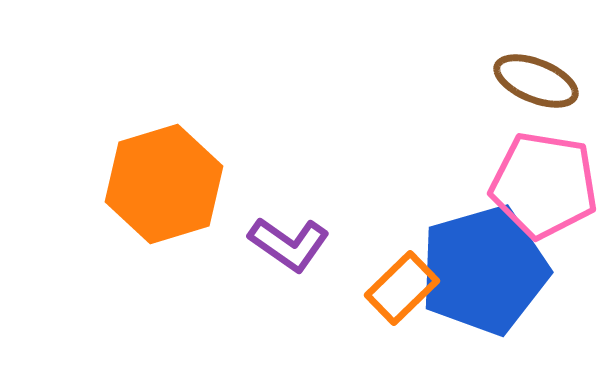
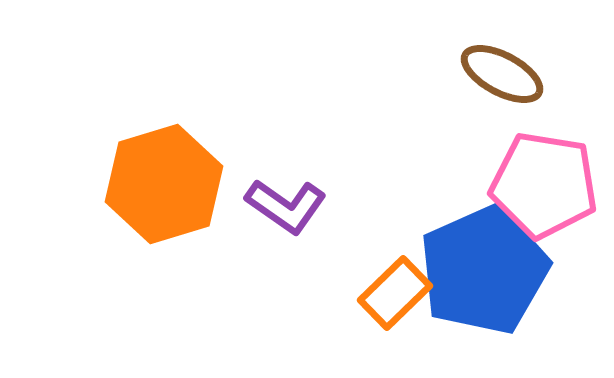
brown ellipse: moved 34 px left, 7 px up; rotated 6 degrees clockwise
purple L-shape: moved 3 px left, 38 px up
blue pentagon: rotated 8 degrees counterclockwise
orange rectangle: moved 7 px left, 5 px down
